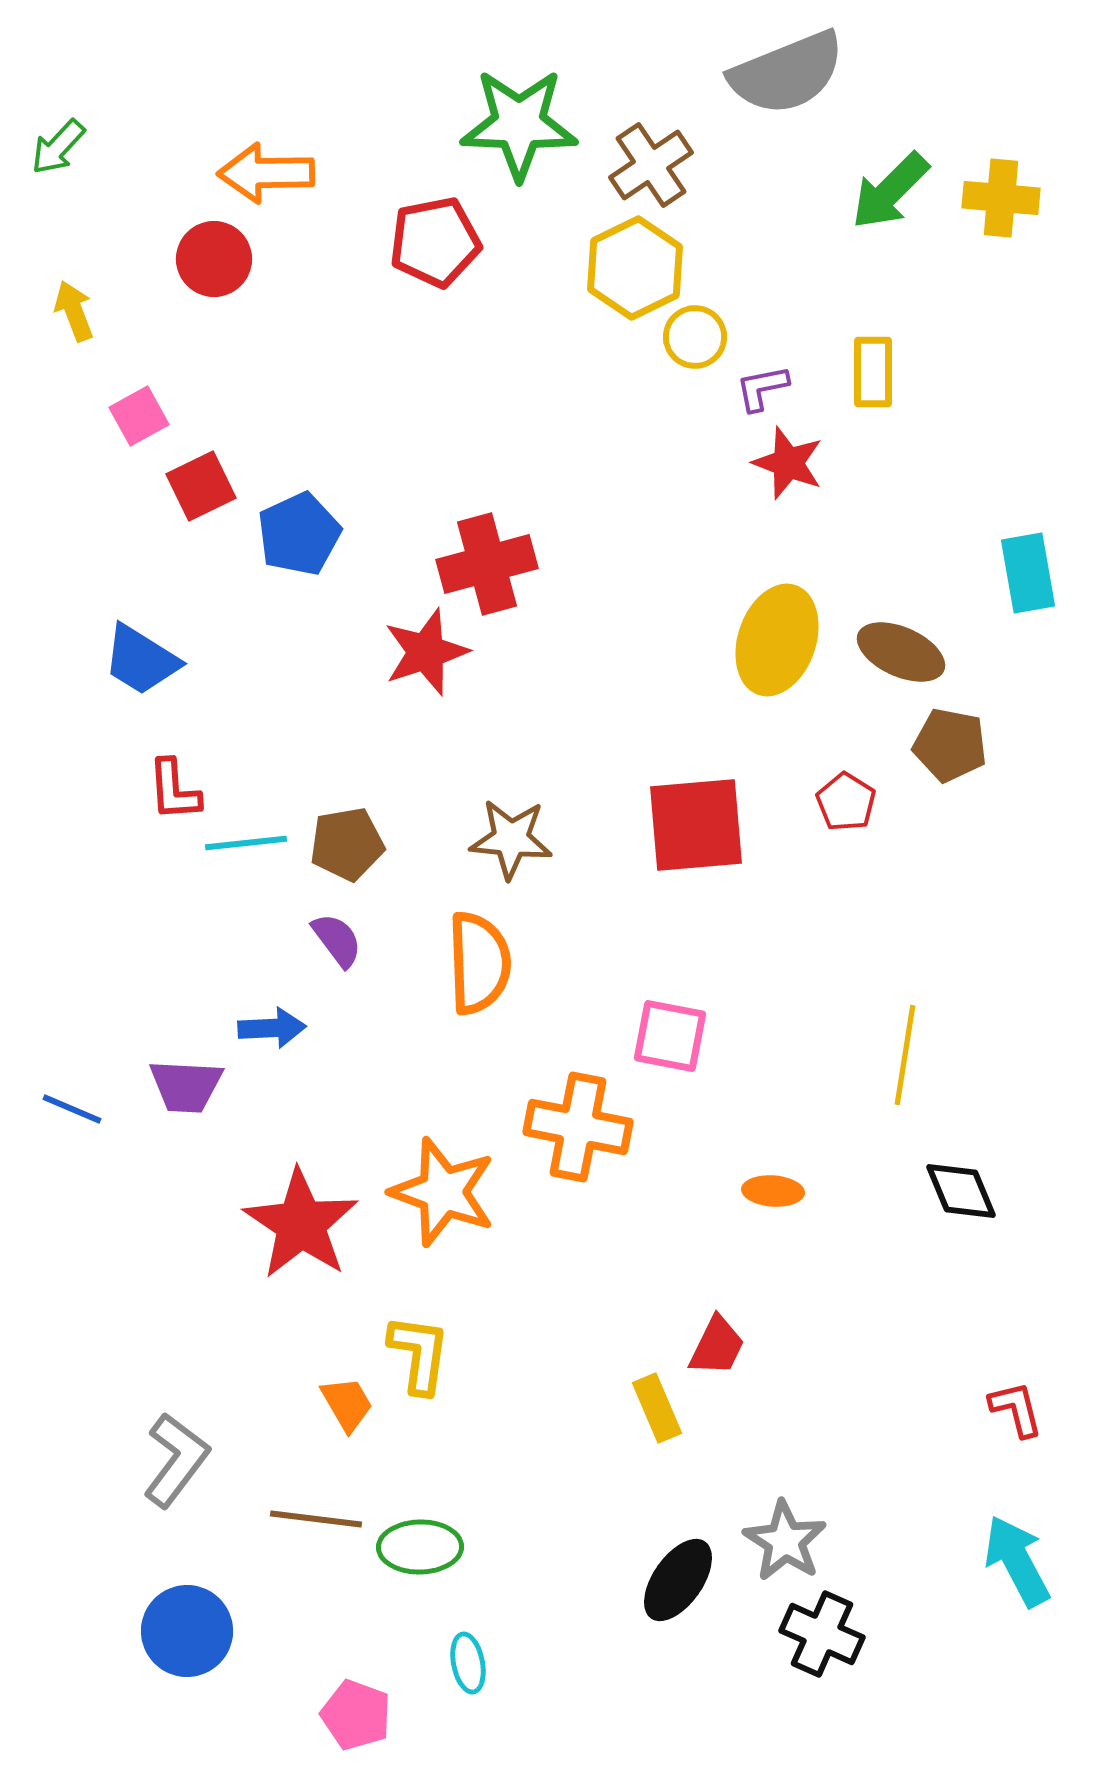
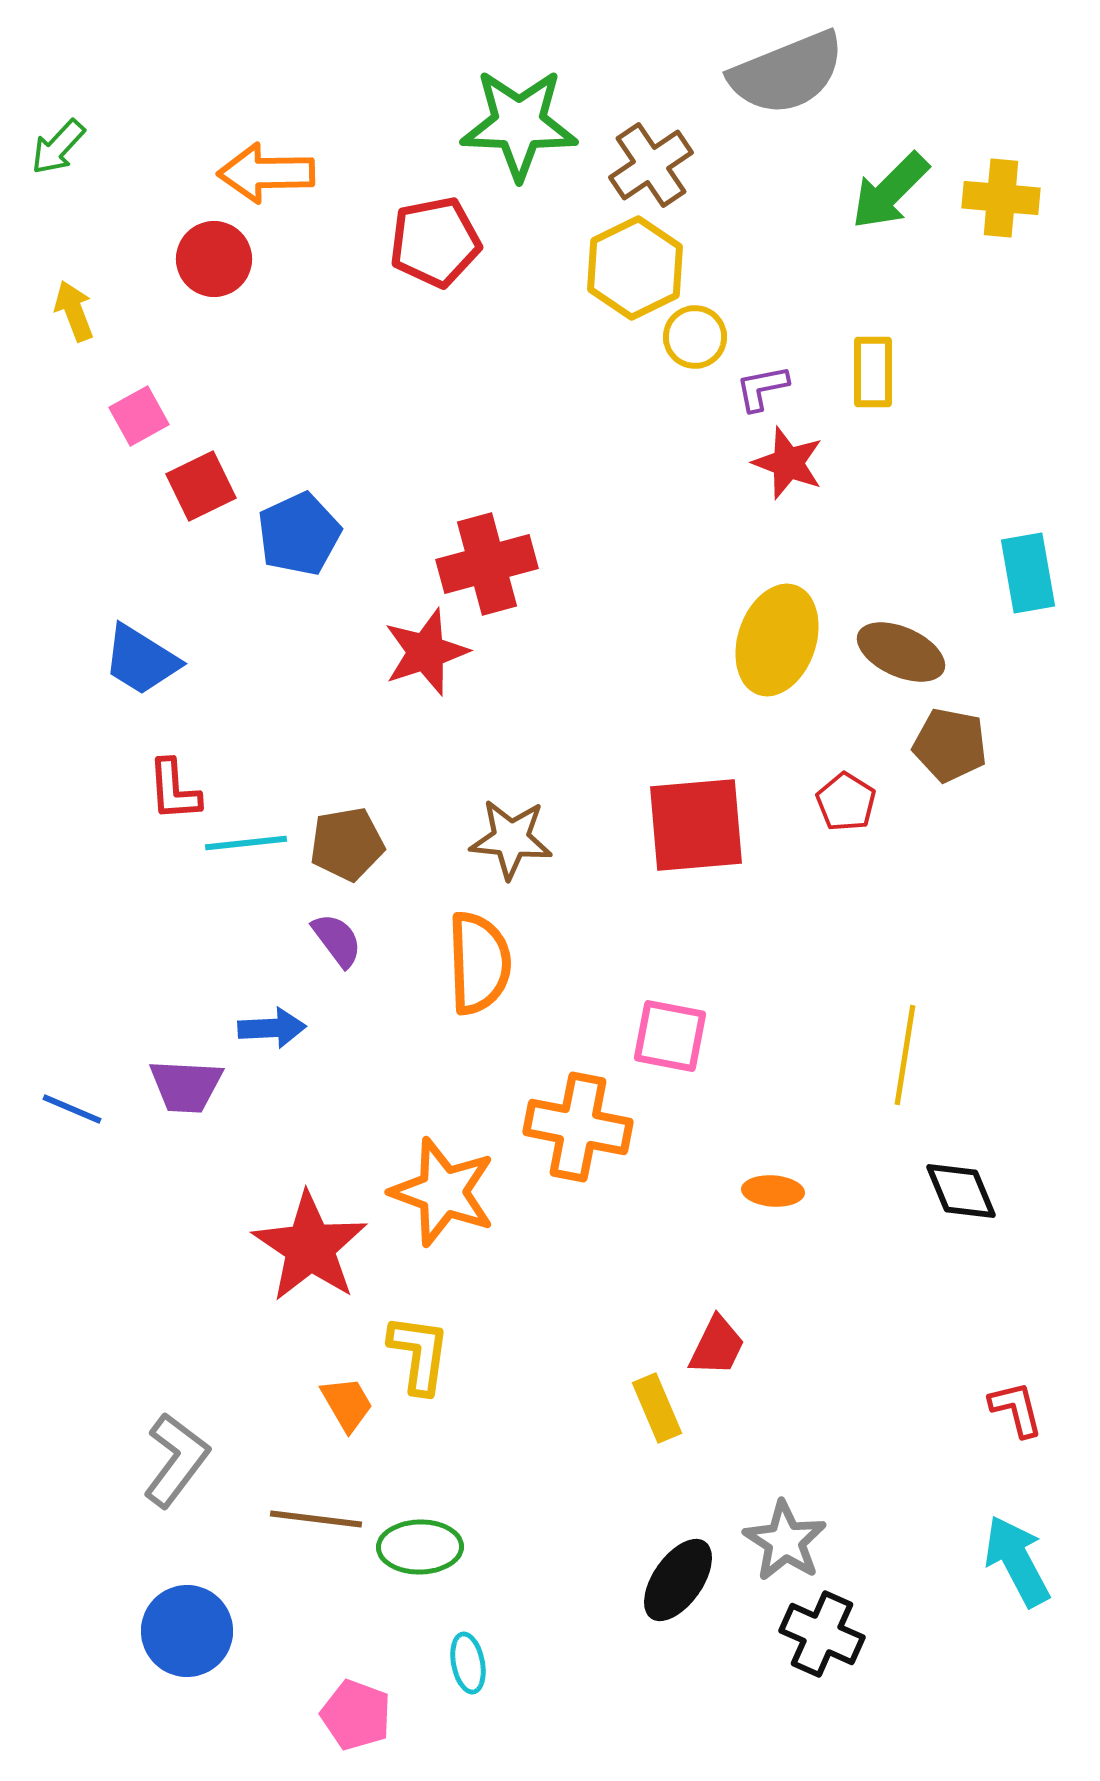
red star at (301, 1224): moved 9 px right, 23 px down
